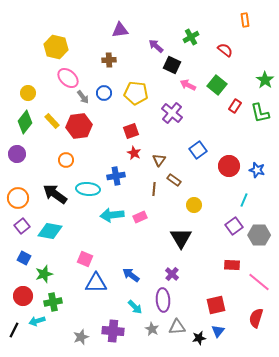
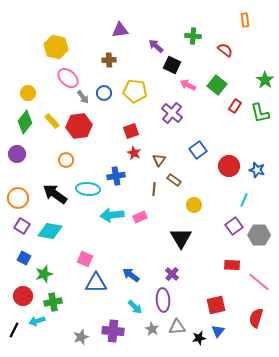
green cross at (191, 37): moved 2 px right, 1 px up; rotated 35 degrees clockwise
yellow pentagon at (136, 93): moved 1 px left, 2 px up
purple square at (22, 226): rotated 21 degrees counterclockwise
